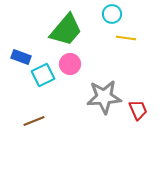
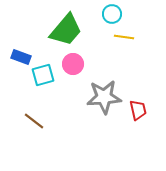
yellow line: moved 2 px left, 1 px up
pink circle: moved 3 px right
cyan square: rotated 10 degrees clockwise
red trapezoid: rotated 10 degrees clockwise
brown line: rotated 60 degrees clockwise
